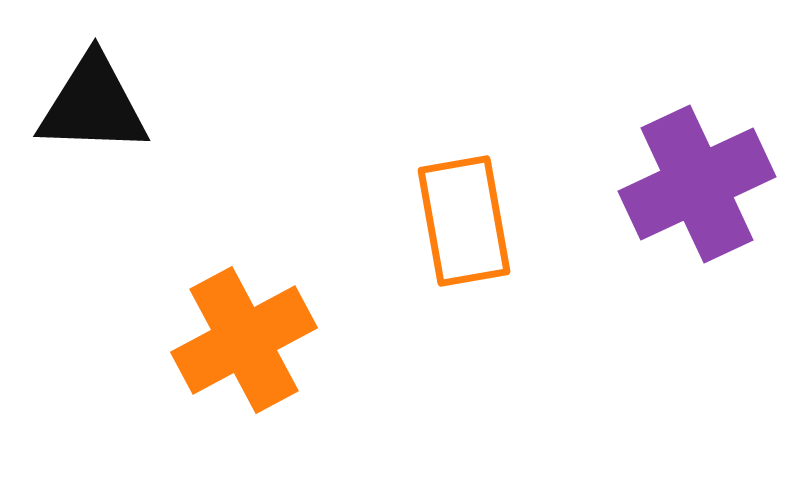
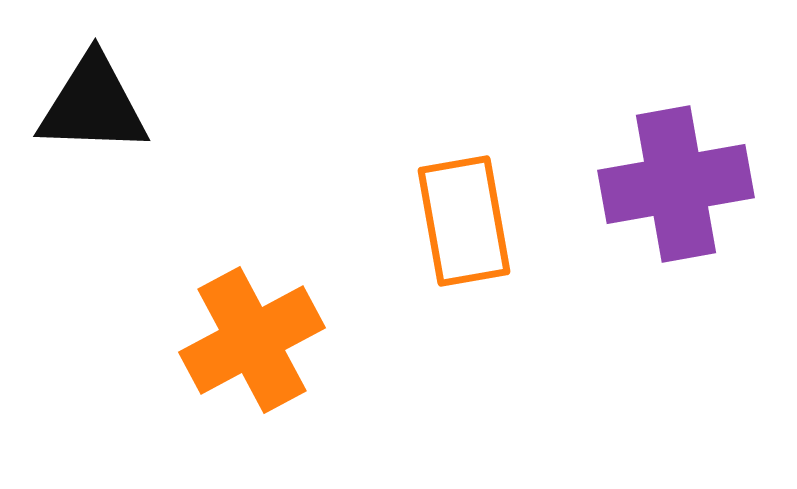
purple cross: moved 21 px left; rotated 15 degrees clockwise
orange cross: moved 8 px right
